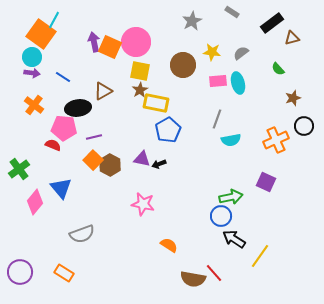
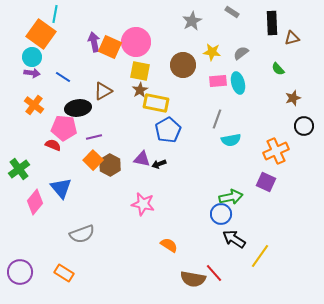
cyan line at (54, 20): moved 1 px right, 6 px up; rotated 18 degrees counterclockwise
black rectangle at (272, 23): rotated 55 degrees counterclockwise
orange cross at (276, 140): moved 11 px down
blue circle at (221, 216): moved 2 px up
